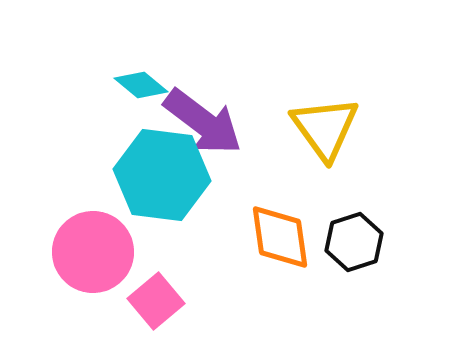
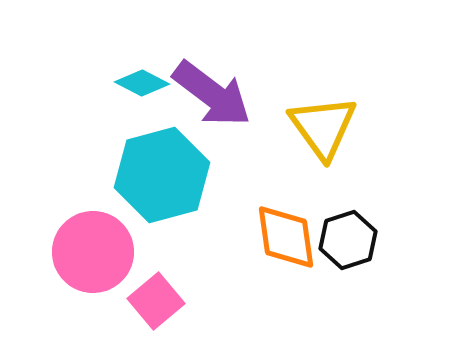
cyan diamond: moved 1 px right, 2 px up; rotated 12 degrees counterclockwise
purple arrow: moved 9 px right, 28 px up
yellow triangle: moved 2 px left, 1 px up
cyan hexagon: rotated 22 degrees counterclockwise
orange diamond: moved 6 px right
black hexagon: moved 6 px left, 2 px up
